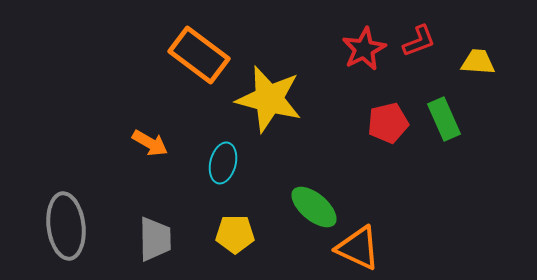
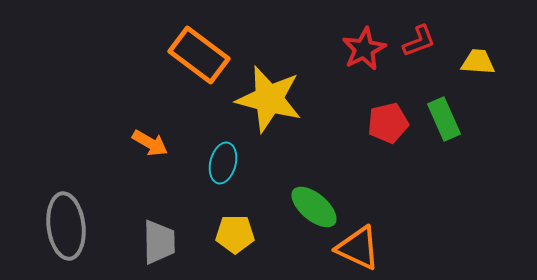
gray trapezoid: moved 4 px right, 3 px down
